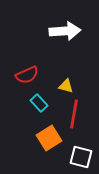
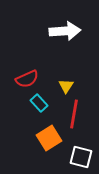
red semicircle: moved 4 px down
yellow triangle: rotated 49 degrees clockwise
